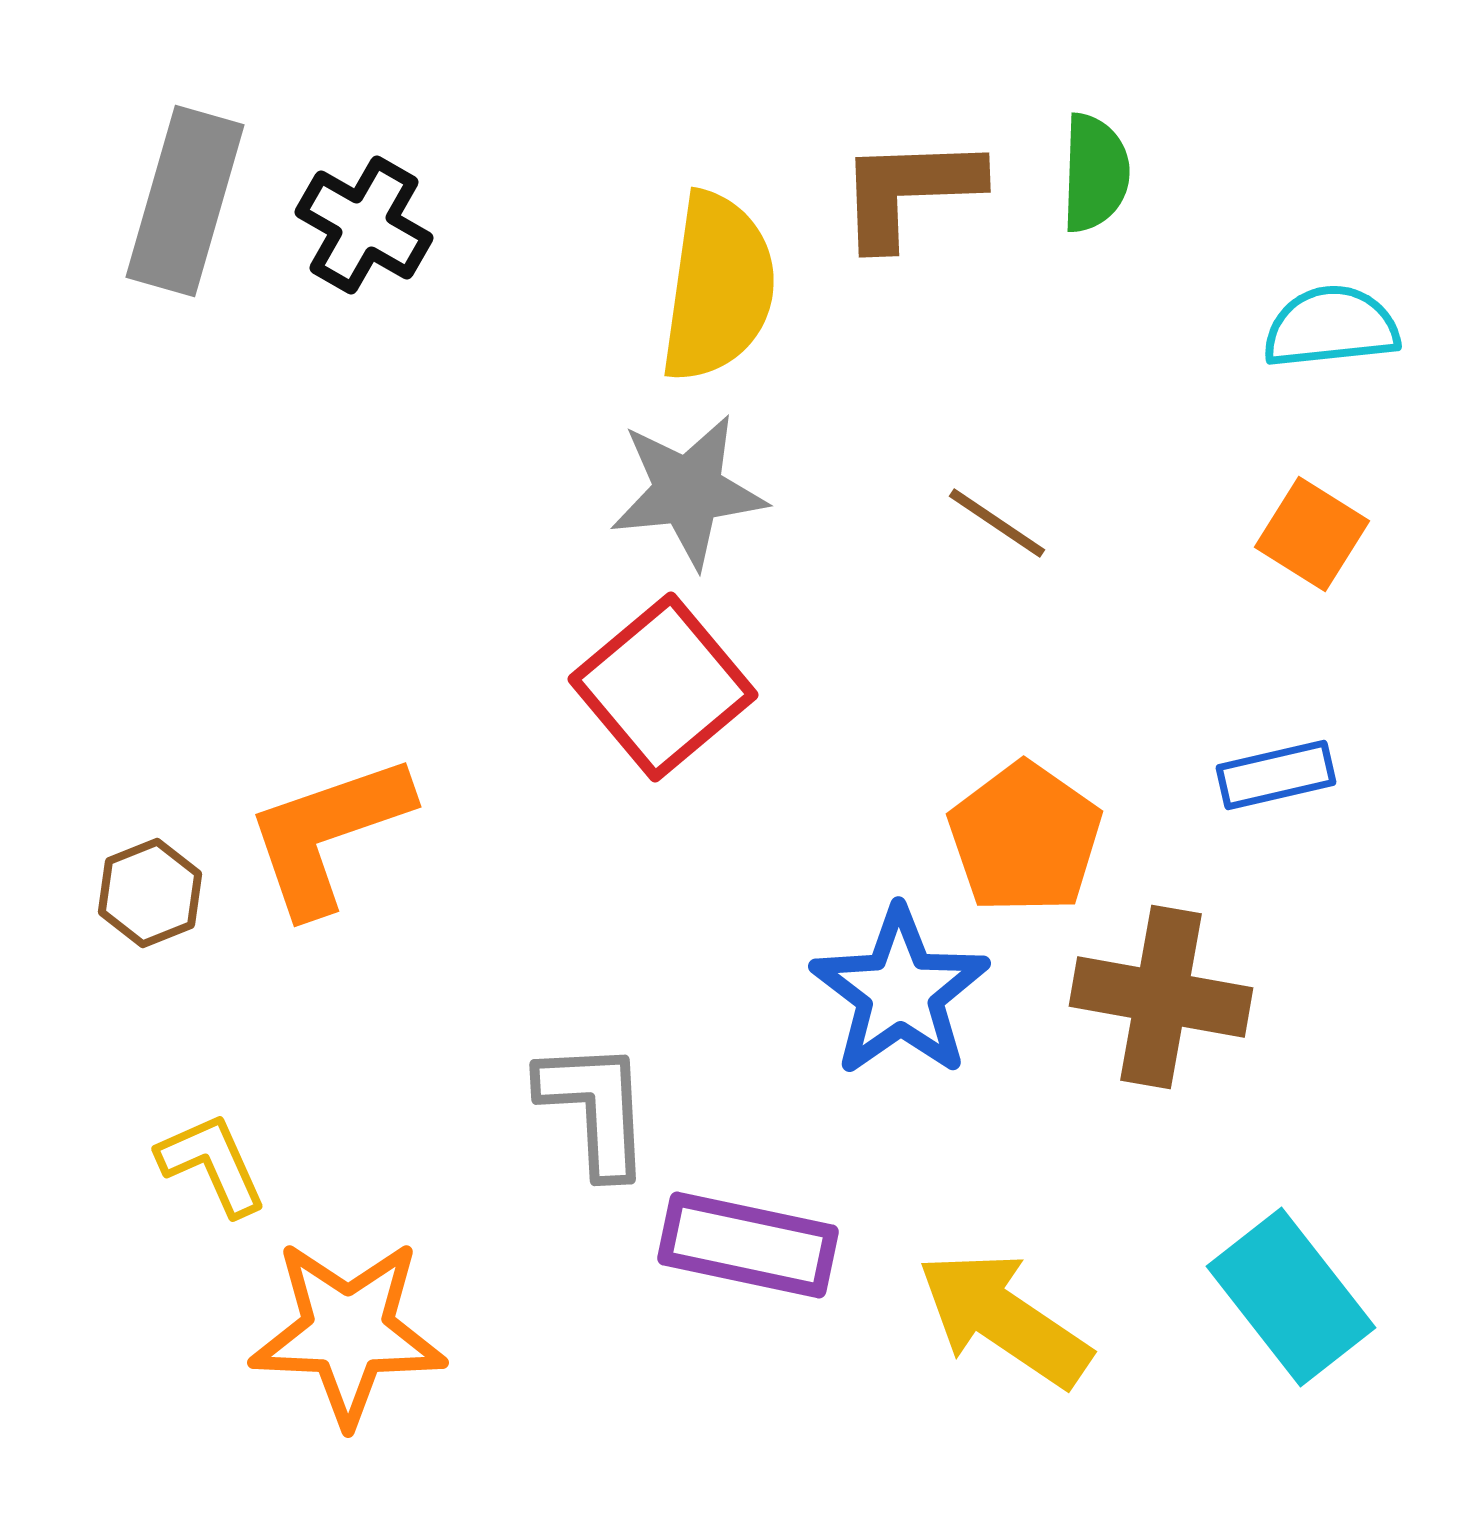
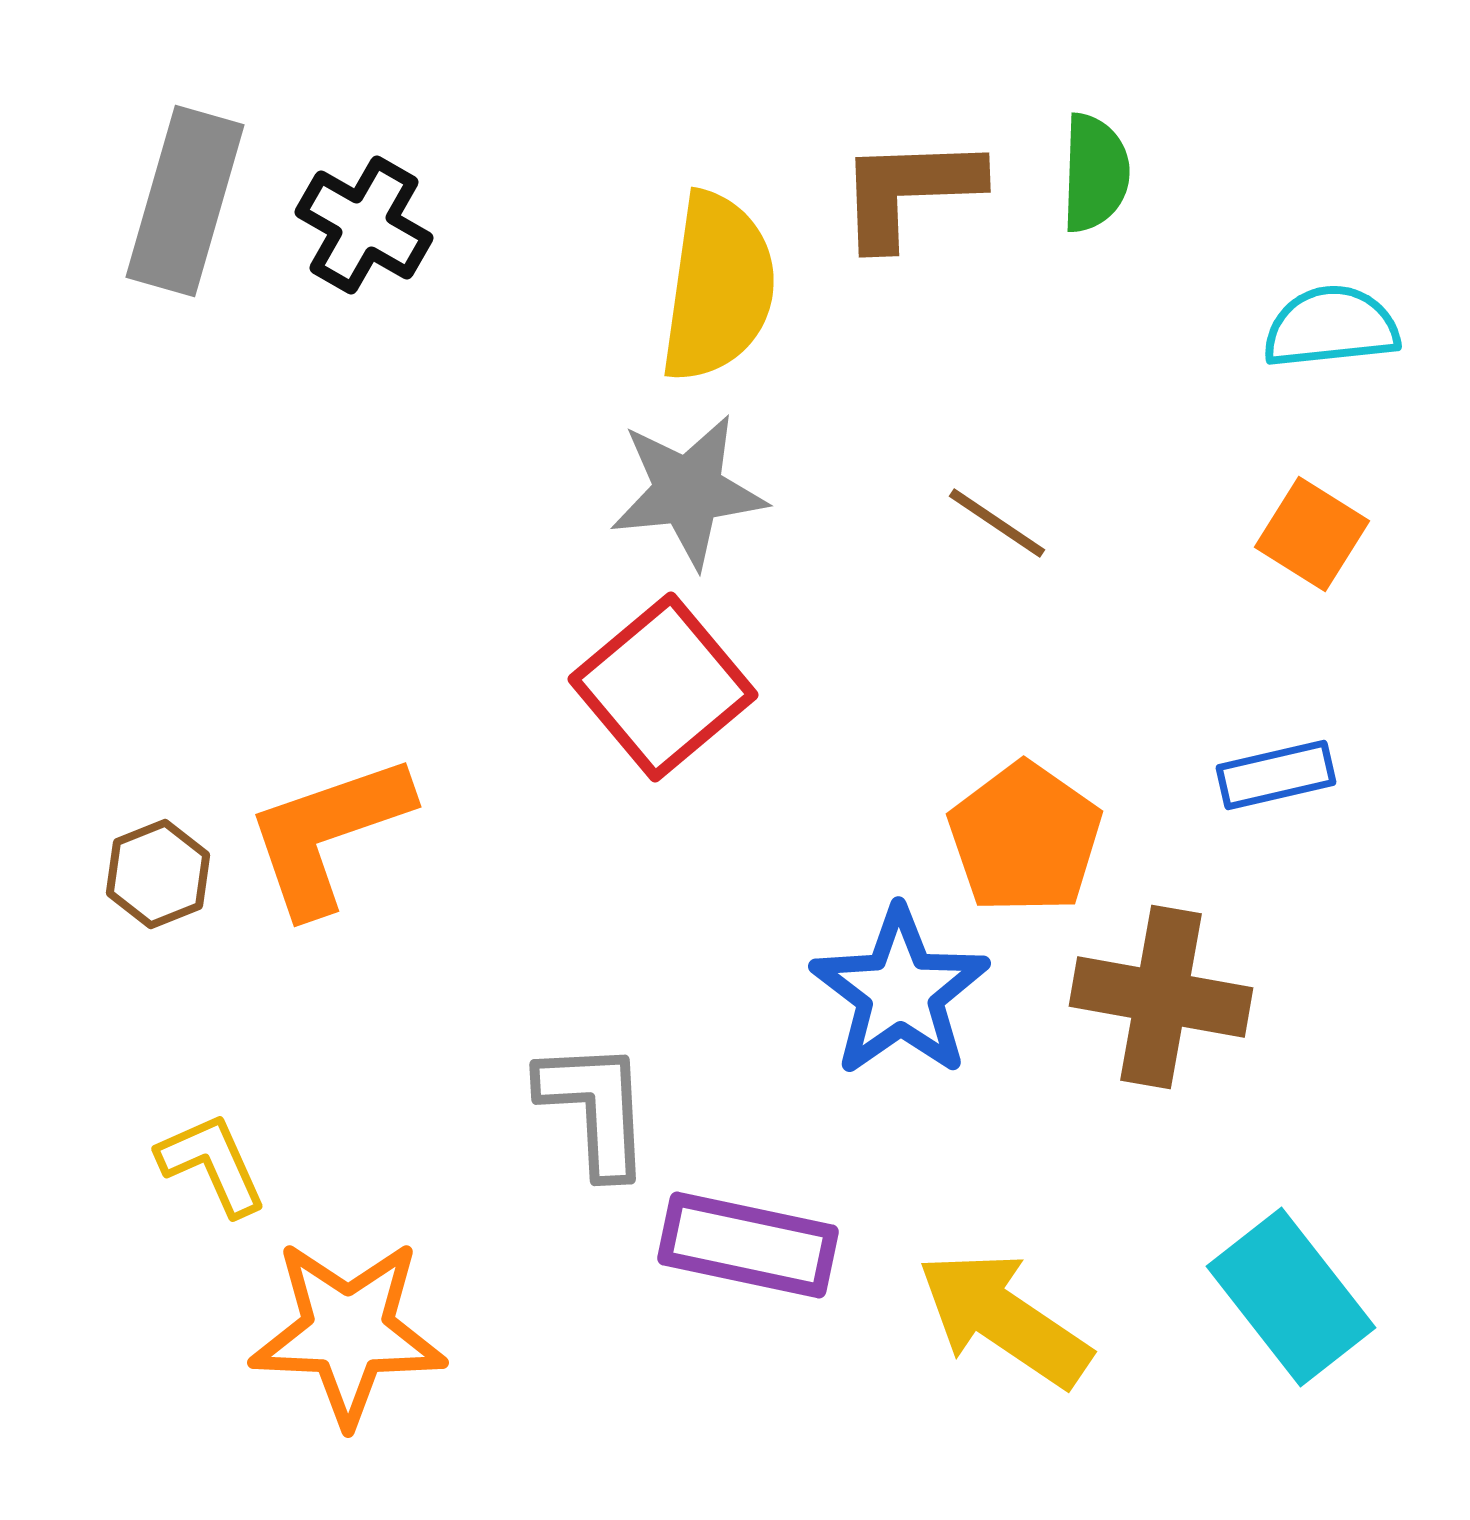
brown hexagon: moved 8 px right, 19 px up
